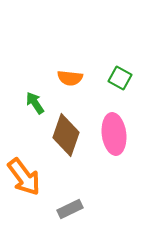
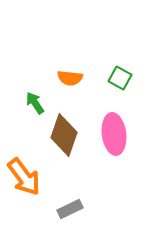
brown diamond: moved 2 px left
